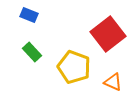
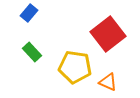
blue rectangle: moved 2 px up; rotated 72 degrees counterclockwise
yellow pentagon: moved 1 px right; rotated 12 degrees counterclockwise
orange triangle: moved 5 px left
